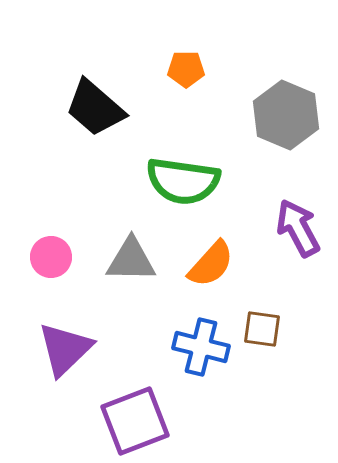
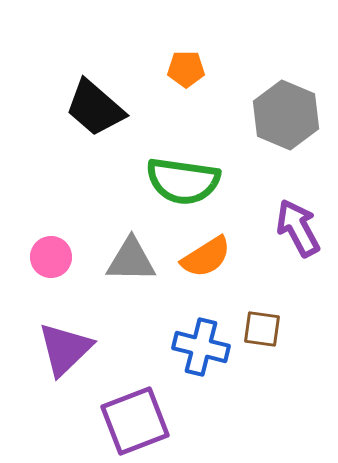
orange semicircle: moved 5 px left, 7 px up; rotated 16 degrees clockwise
